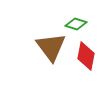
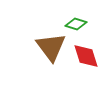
red diamond: rotated 28 degrees counterclockwise
